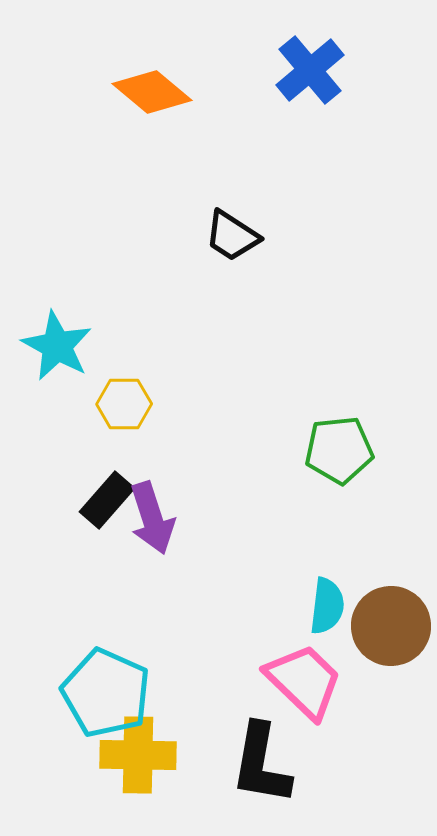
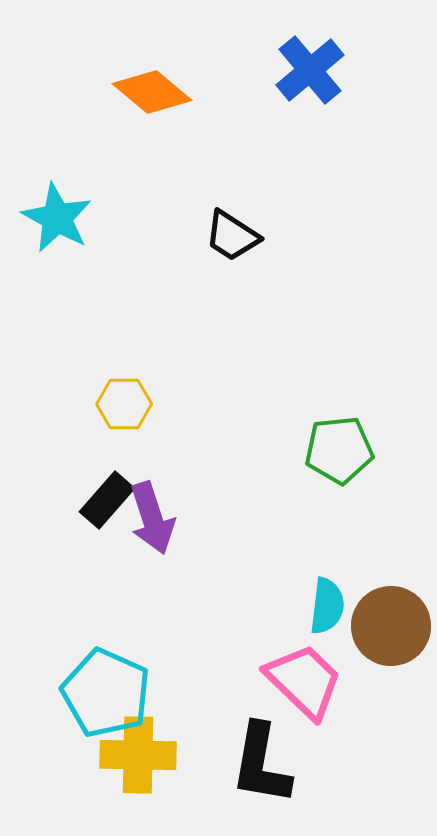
cyan star: moved 128 px up
